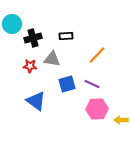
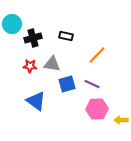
black rectangle: rotated 16 degrees clockwise
gray triangle: moved 5 px down
